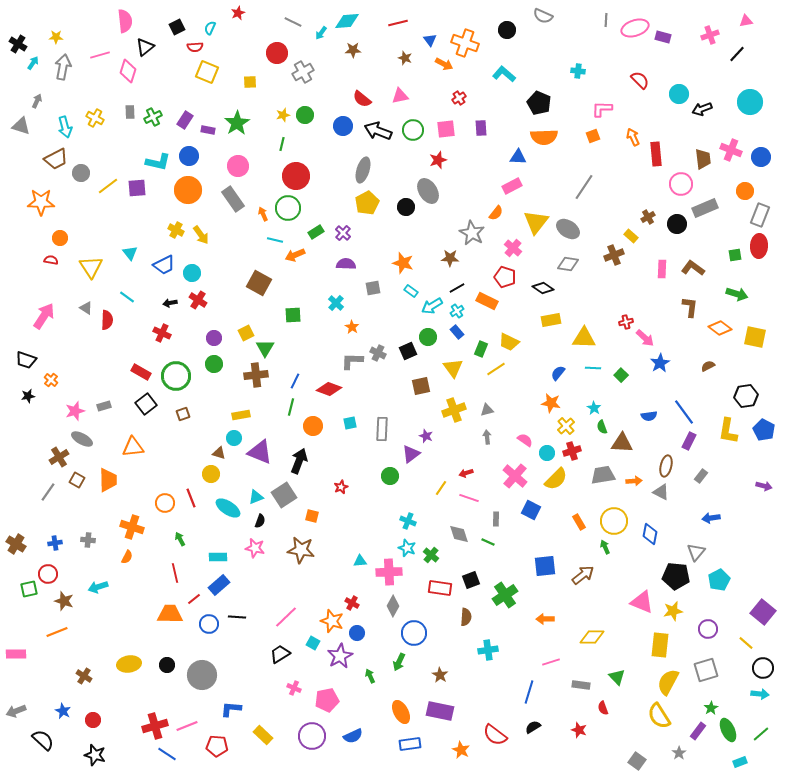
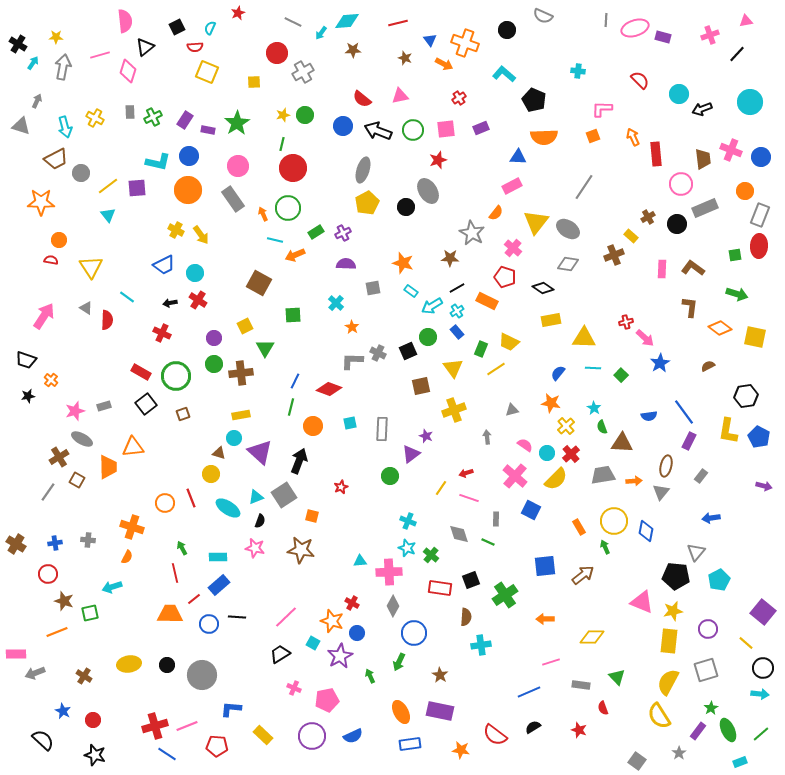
yellow square at (250, 82): moved 4 px right
black pentagon at (539, 103): moved 5 px left, 3 px up
purple rectangle at (481, 128): rotated 70 degrees clockwise
red circle at (296, 176): moved 3 px left, 8 px up
purple cross at (343, 233): rotated 21 degrees clockwise
orange circle at (60, 238): moved 1 px left, 2 px down
cyan triangle at (130, 253): moved 22 px left, 38 px up
cyan circle at (192, 273): moved 3 px right
yellow square at (246, 333): moved 1 px left, 7 px up
brown cross at (256, 375): moved 15 px left, 2 px up
gray triangle at (487, 410): moved 25 px right
blue pentagon at (764, 430): moved 5 px left, 7 px down
pink semicircle at (525, 440): moved 5 px down
red cross at (572, 451): moved 1 px left, 3 px down; rotated 24 degrees counterclockwise
purple triangle at (260, 452): rotated 20 degrees clockwise
orange trapezoid at (108, 480): moved 13 px up
gray triangle at (661, 492): rotated 42 degrees clockwise
orange rectangle at (579, 522): moved 5 px down
blue diamond at (650, 534): moved 4 px left, 3 px up
green arrow at (180, 539): moved 2 px right, 9 px down
cyan arrow at (98, 587): moved 14 px right
green square at (29, 589): moved 61 px right, 24 px down
yellow rectangle at (660, 645): moved 9 px right, 4 px up
cyan cross at (488, 650): moved 7 px left, 5 px up
blue line at (529, 692): rotated 50 degrees clockwise
gray arrow at (16, 711): moved 19 px right, 38 px up
orange star at (461, 750): rotated 18 degrees counterclockwise
